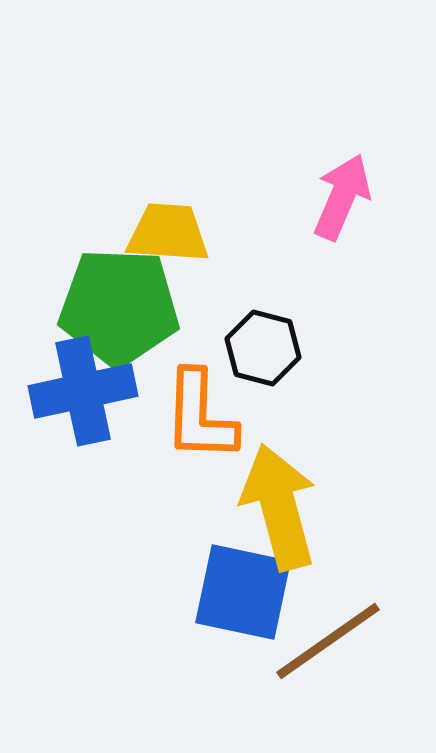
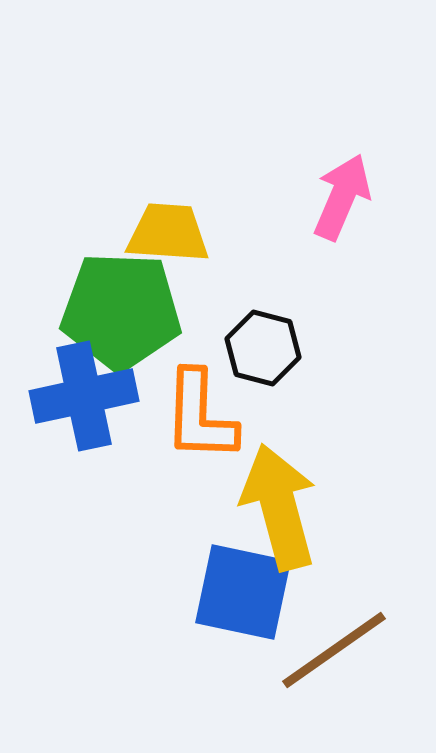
green pentagon: moved 2 px right, 4 px down
blue cross: moved 1 px right, 5 px down
brown line: moved 6 px right, 9 px down
